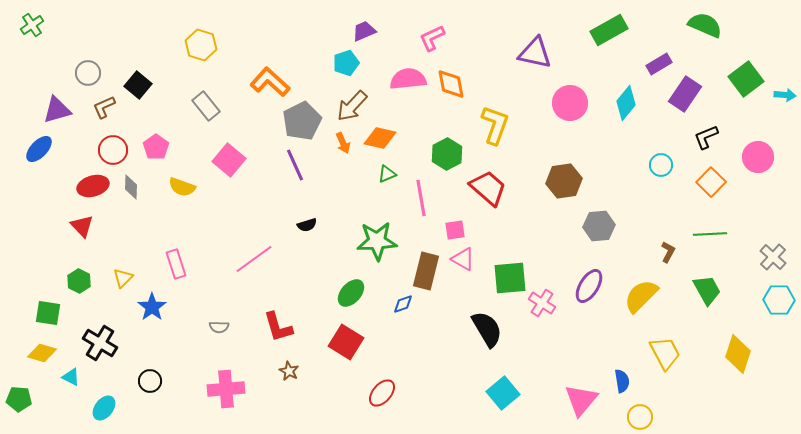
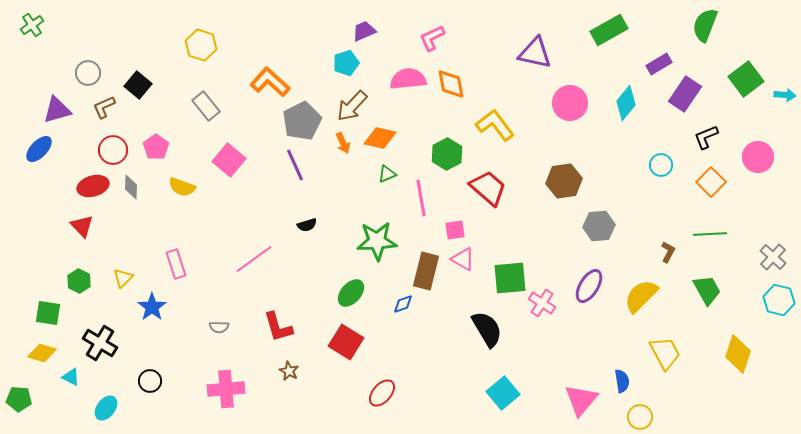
green semicircle at (705, 25): rotated 92 degrees counterclockwise
yellow L-shape at (495, 125): rotated 57 degrees counterclockwise
cyan hexagon at (779, 300): rotated 12 degrees clockwise
cyan ellipse at (104, 408): moved 2 px right
